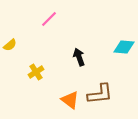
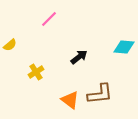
black arrow: rotated 72 degrees clockwise
